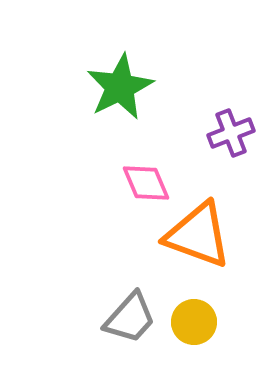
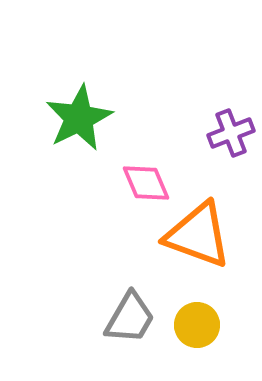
green star: moved 41 px left, 31 px down
gray trapezoid: rotated 12 degrees counterclockwise
yellow circle: moved 3 px right, 3 px down
